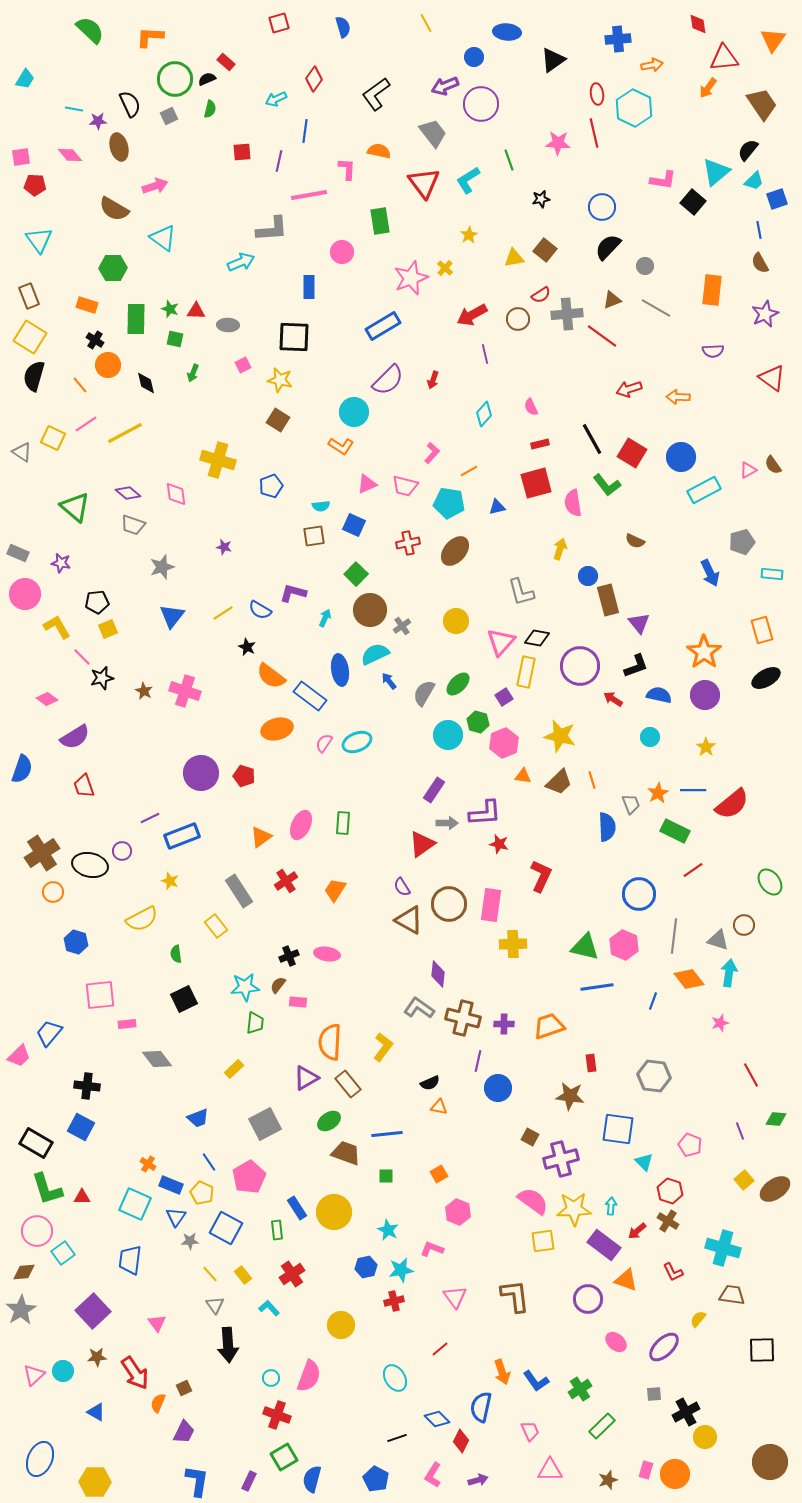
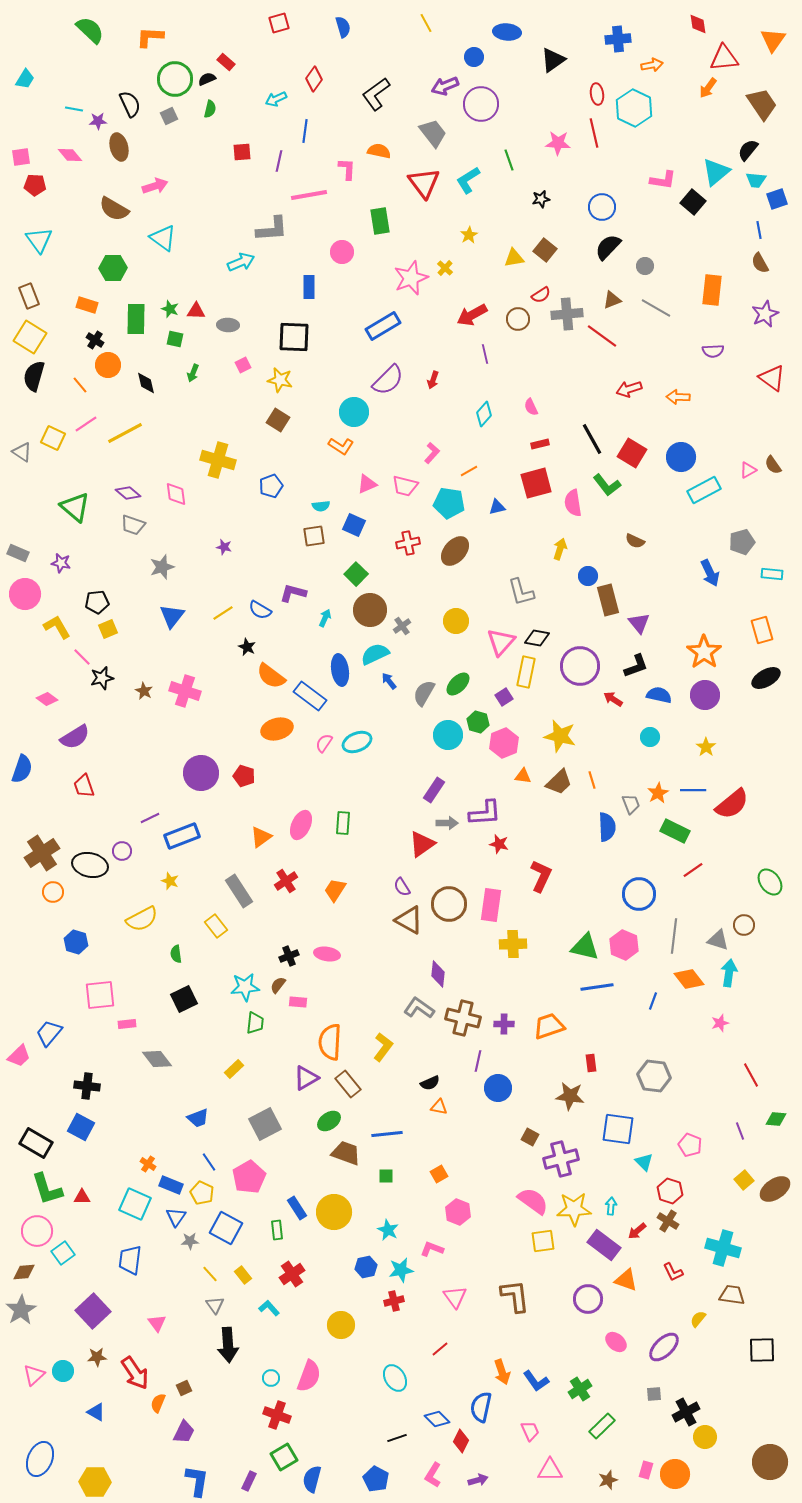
cyan trapezoid at (754, 181): moved 2 px right, 1 px up; rotated 50 degrees clockwise
